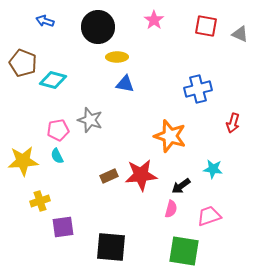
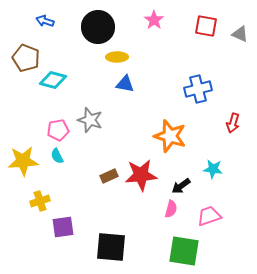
brown pentagon: moved 3 px right, 5 px up
